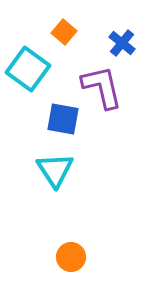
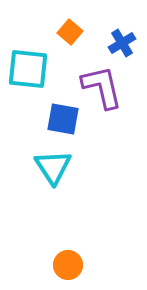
orange square: moved 6 px right
blue cross: rotated 20 degrees clockwise
cyan square: rotated 30 degrees counterclockwise
cyan triangle: moved 2 px left, 3 px up
orange circle: moved 3 px left, 8 px down
